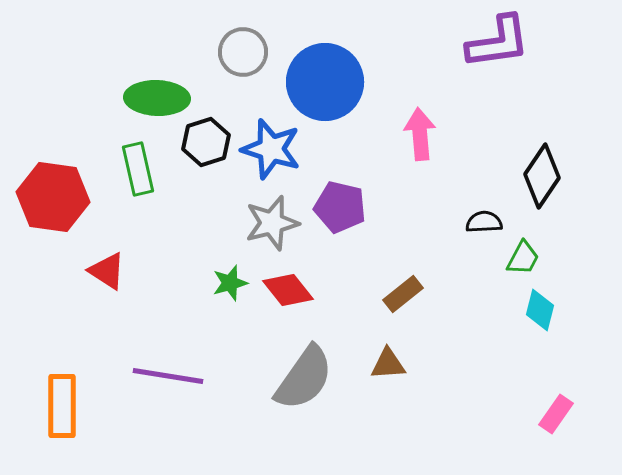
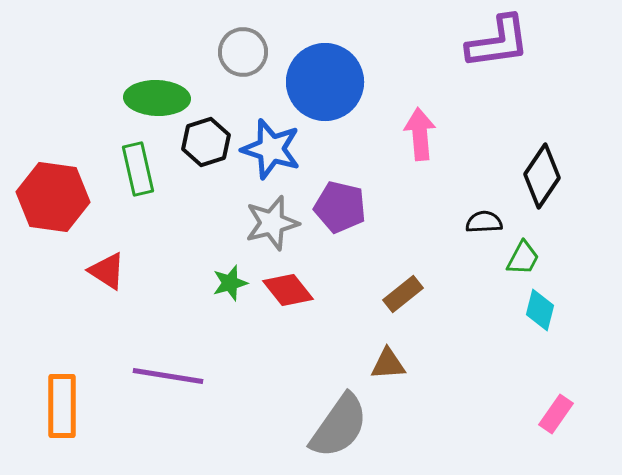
gray semicircle: moved 35 px right, 48 px down
